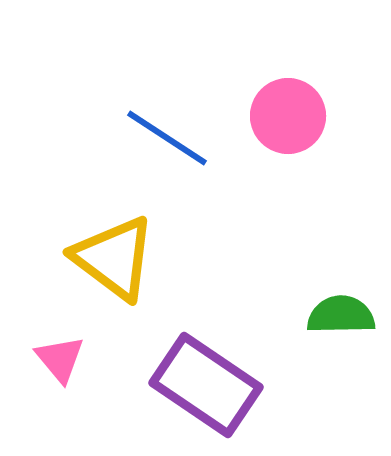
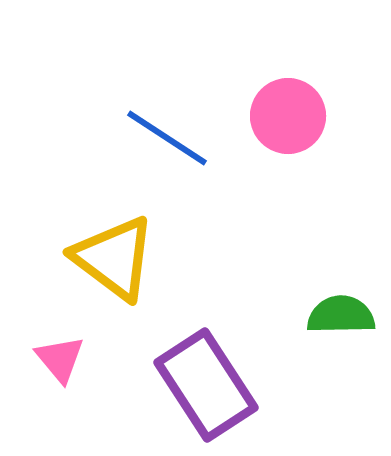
purple rectangle: rotated 23 degrees clockwise
